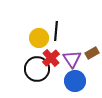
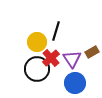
black line: rotated 12 degrees clockwise
yellow circle: moved 2 px left, 4 px down
brown rectangle: moved 1 px up
blue circle: moved 2 px down
